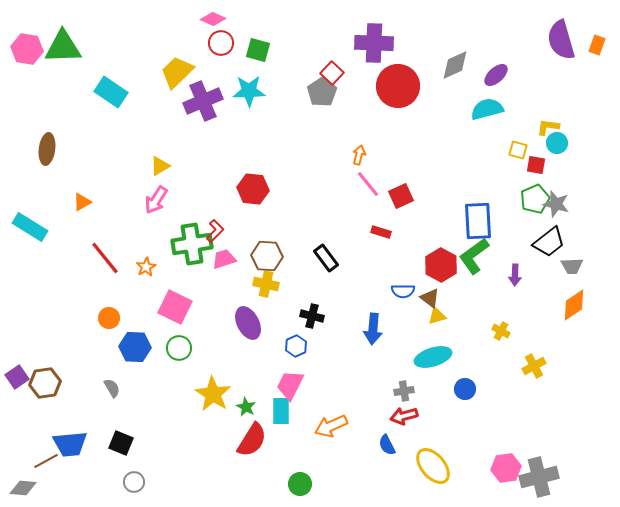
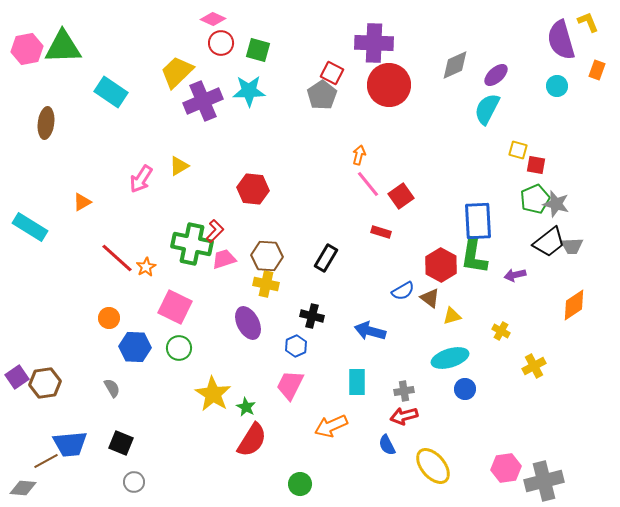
orange rectangle at (597, 45): moved 25 px down
pink hexagon at (27, 49): rotated 20 degrees counterclockwise
red square at (332, 73): rotated 15 degrees counterclockwise
red circle at (398, 86): moved 9 px left, 1 px up
gray pentagon at (322, 92): moved 3 px down
cyan semicircle at (487, 109): rotated 48 degrees counterclockwise
yellow L-shape at (548, 127): moved 40 px right, 105 px up; rotated 60 degrees clockwise
cyan circle at (557, 143): moved 57 px up
brown ellipse at (47, 149): moved 1 px left, 26 px up
yellow triangle at (160, 166): moved 19 px right
red square at (401, 196): rotated 10 degrees counterclockwise
pink arrow at (156, 200): moved 15 px left, 21 px up
green cross at (192, 244): rotated 21 degrees clockwise
green L-shape at (474, 256): rotated 45 degrees counterclockwise
red line at (105, 258): moved 12 px right; rotated 9 degrees counterclockwise
black rectangle at (326, 258): rotated 68 degrees clockwise
gray trapezoid at (572, 266): moved 20 px up
purple arrow at (515, 275): rotated 75 degrees clockwise
blue semicircle at (403, 291): rotated 30 degrees counterclockwise
yellow triangle at (437, 316): moved 15 px right
blue arrow at (373, 329): moved 3 px left, 2 px down; rotated 100 degrees clockwise
cyan ellipse at (433, 357): moved 17 px right, 1 px down
cyan rectangle at (281, 411): moved 76 px right, 29 px up
gray cross at (539, 477): moved 5 px right, 4 px down
